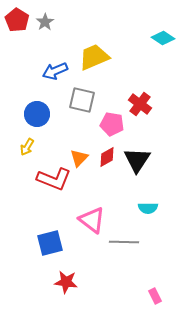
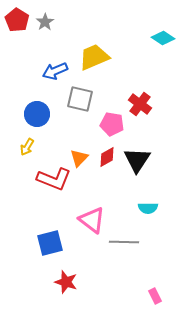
gray square: moved 2 px left, 1 px up
red star: rotated 10 degrees clockwise
